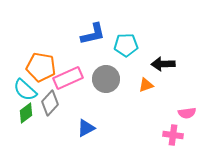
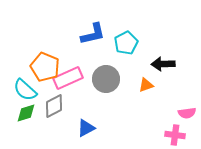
cyan pentagon: moved 2 px up; rotated 25 degrees counterclockwise
orange pentagon: moved 4 px right; rotated 12 degrees clockwise
gray diamond: moved 4 px right, 3 px down; rotated 20 degrees clockwise
green diamond: rotated 20 degrees clockwise
pink cross: moved 2 px right
